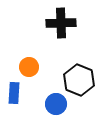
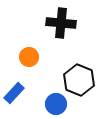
black cross: rotated 8 degrees clockwise
orange circle: moved 10 px up
blue rectangle: rotated 40 degrees clockwise
